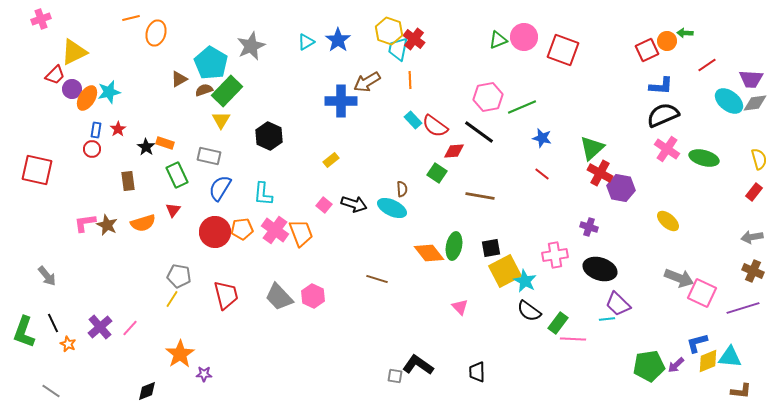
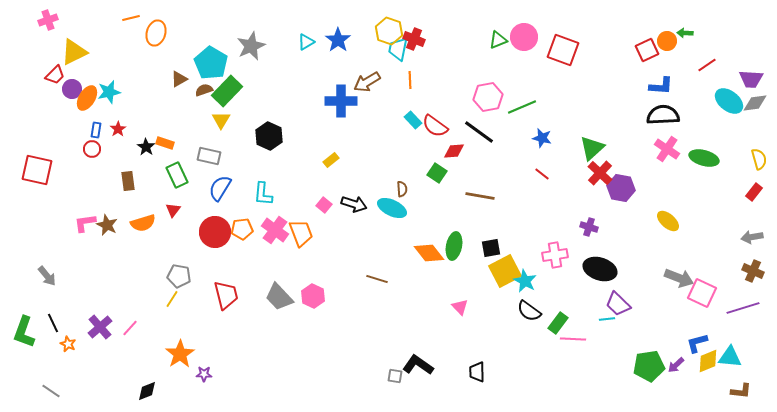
pink cross at (41, 19): moved 7 px right, 1 px down
red cross at (414, 39): rotated 15 degrees counterclockwise
black semicircle at (663, 115): rotated 20 degrees clockwise
red cross at (600, 173): rotated 15 degrees clockwise
